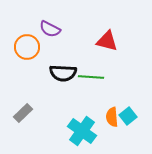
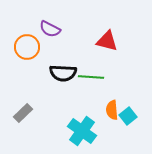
orange semicircle: moved 7 px up
